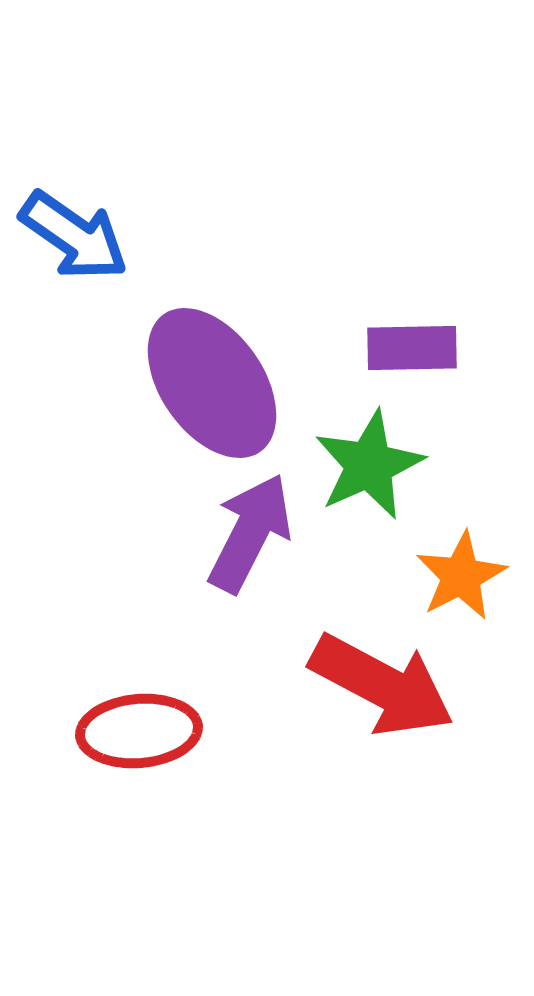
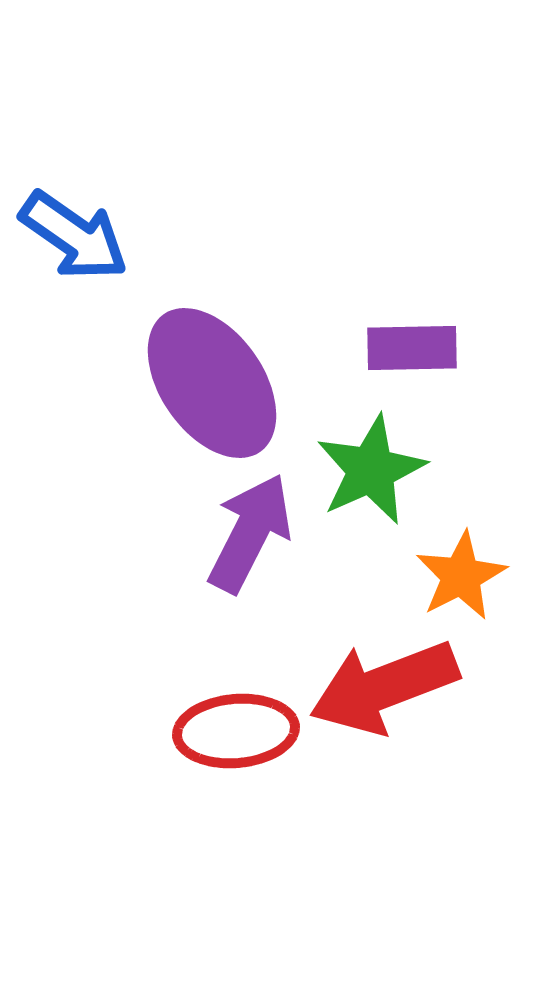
green star: moved 2 px right, 5 px down
red arrow: moved 2 px right, 2 px down; rotated 131 degrees clockwise
red ellipse: moved 97 px right
